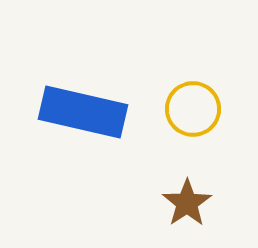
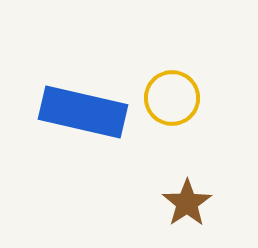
yellow circle: moved 21 px left, 11 px up
